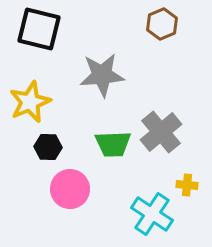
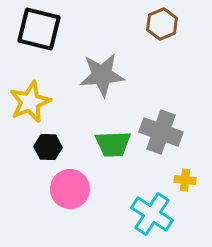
gray cross: rotated 30 degrees counterclockwise
yellow cross: moved 2 px left, 5 px up
